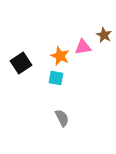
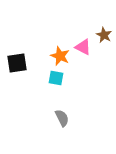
pink triangle: rotated 36 degrees clockwise
black square: moved 4 px left; rotated 25 degrees clockwise
